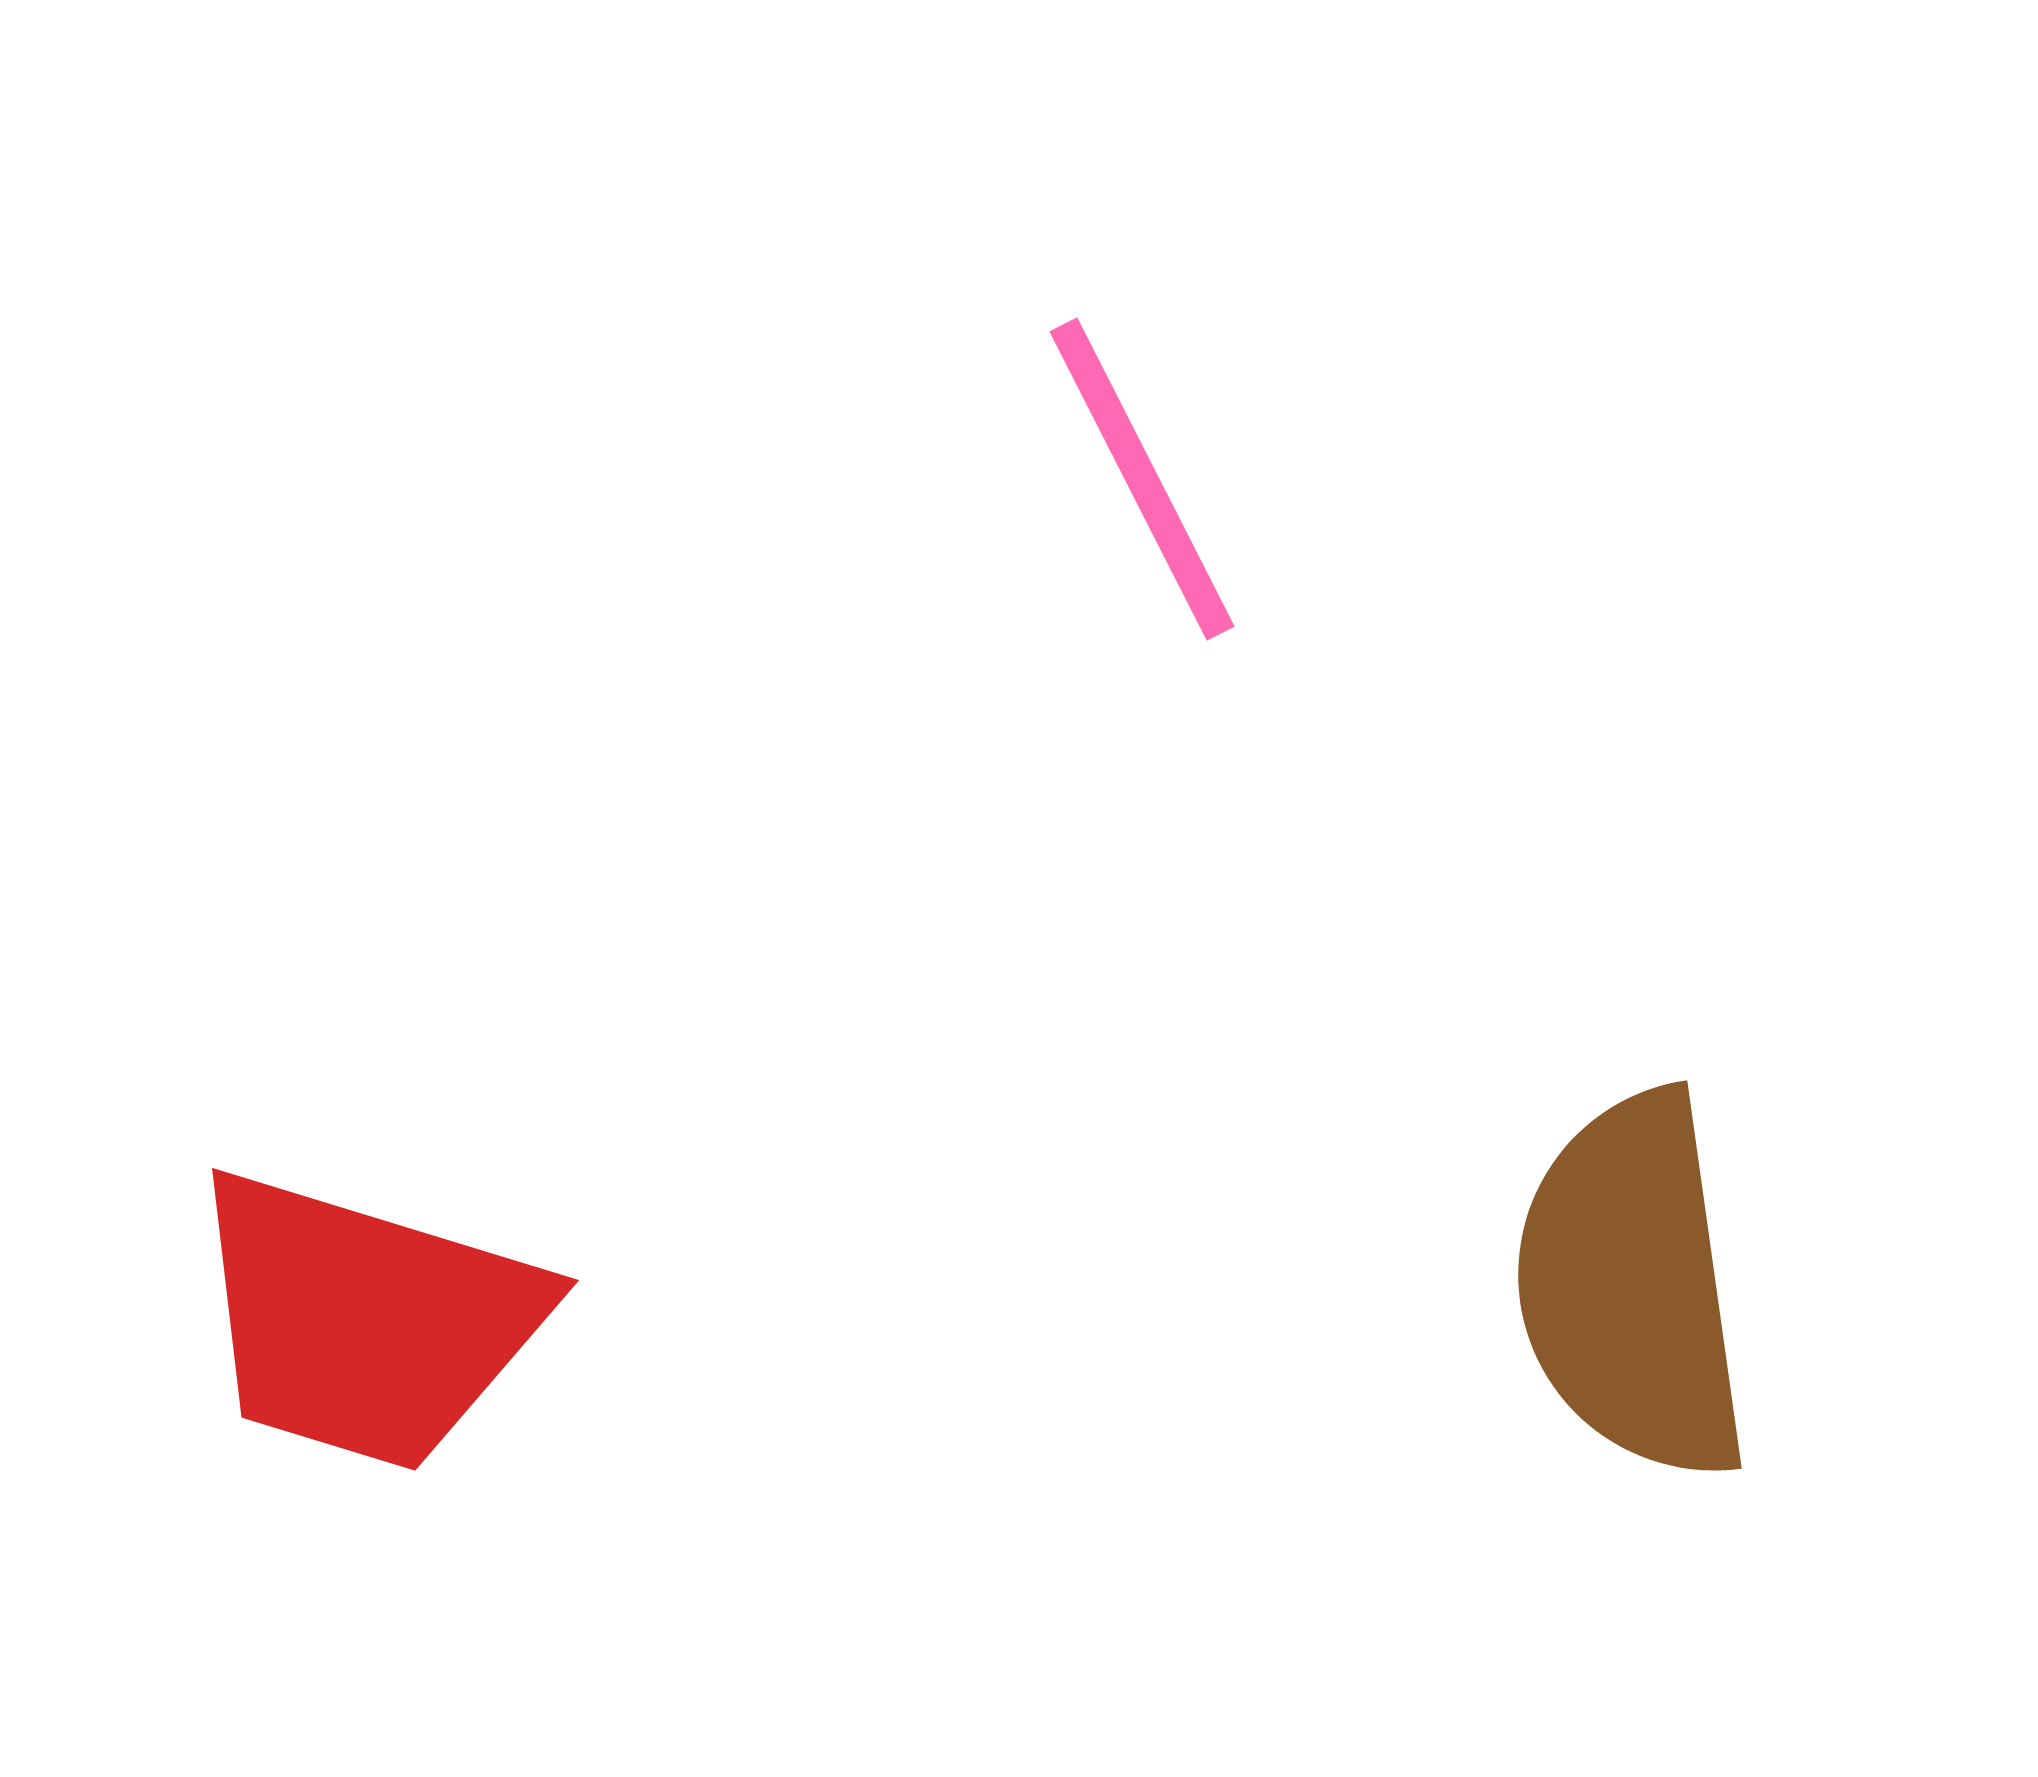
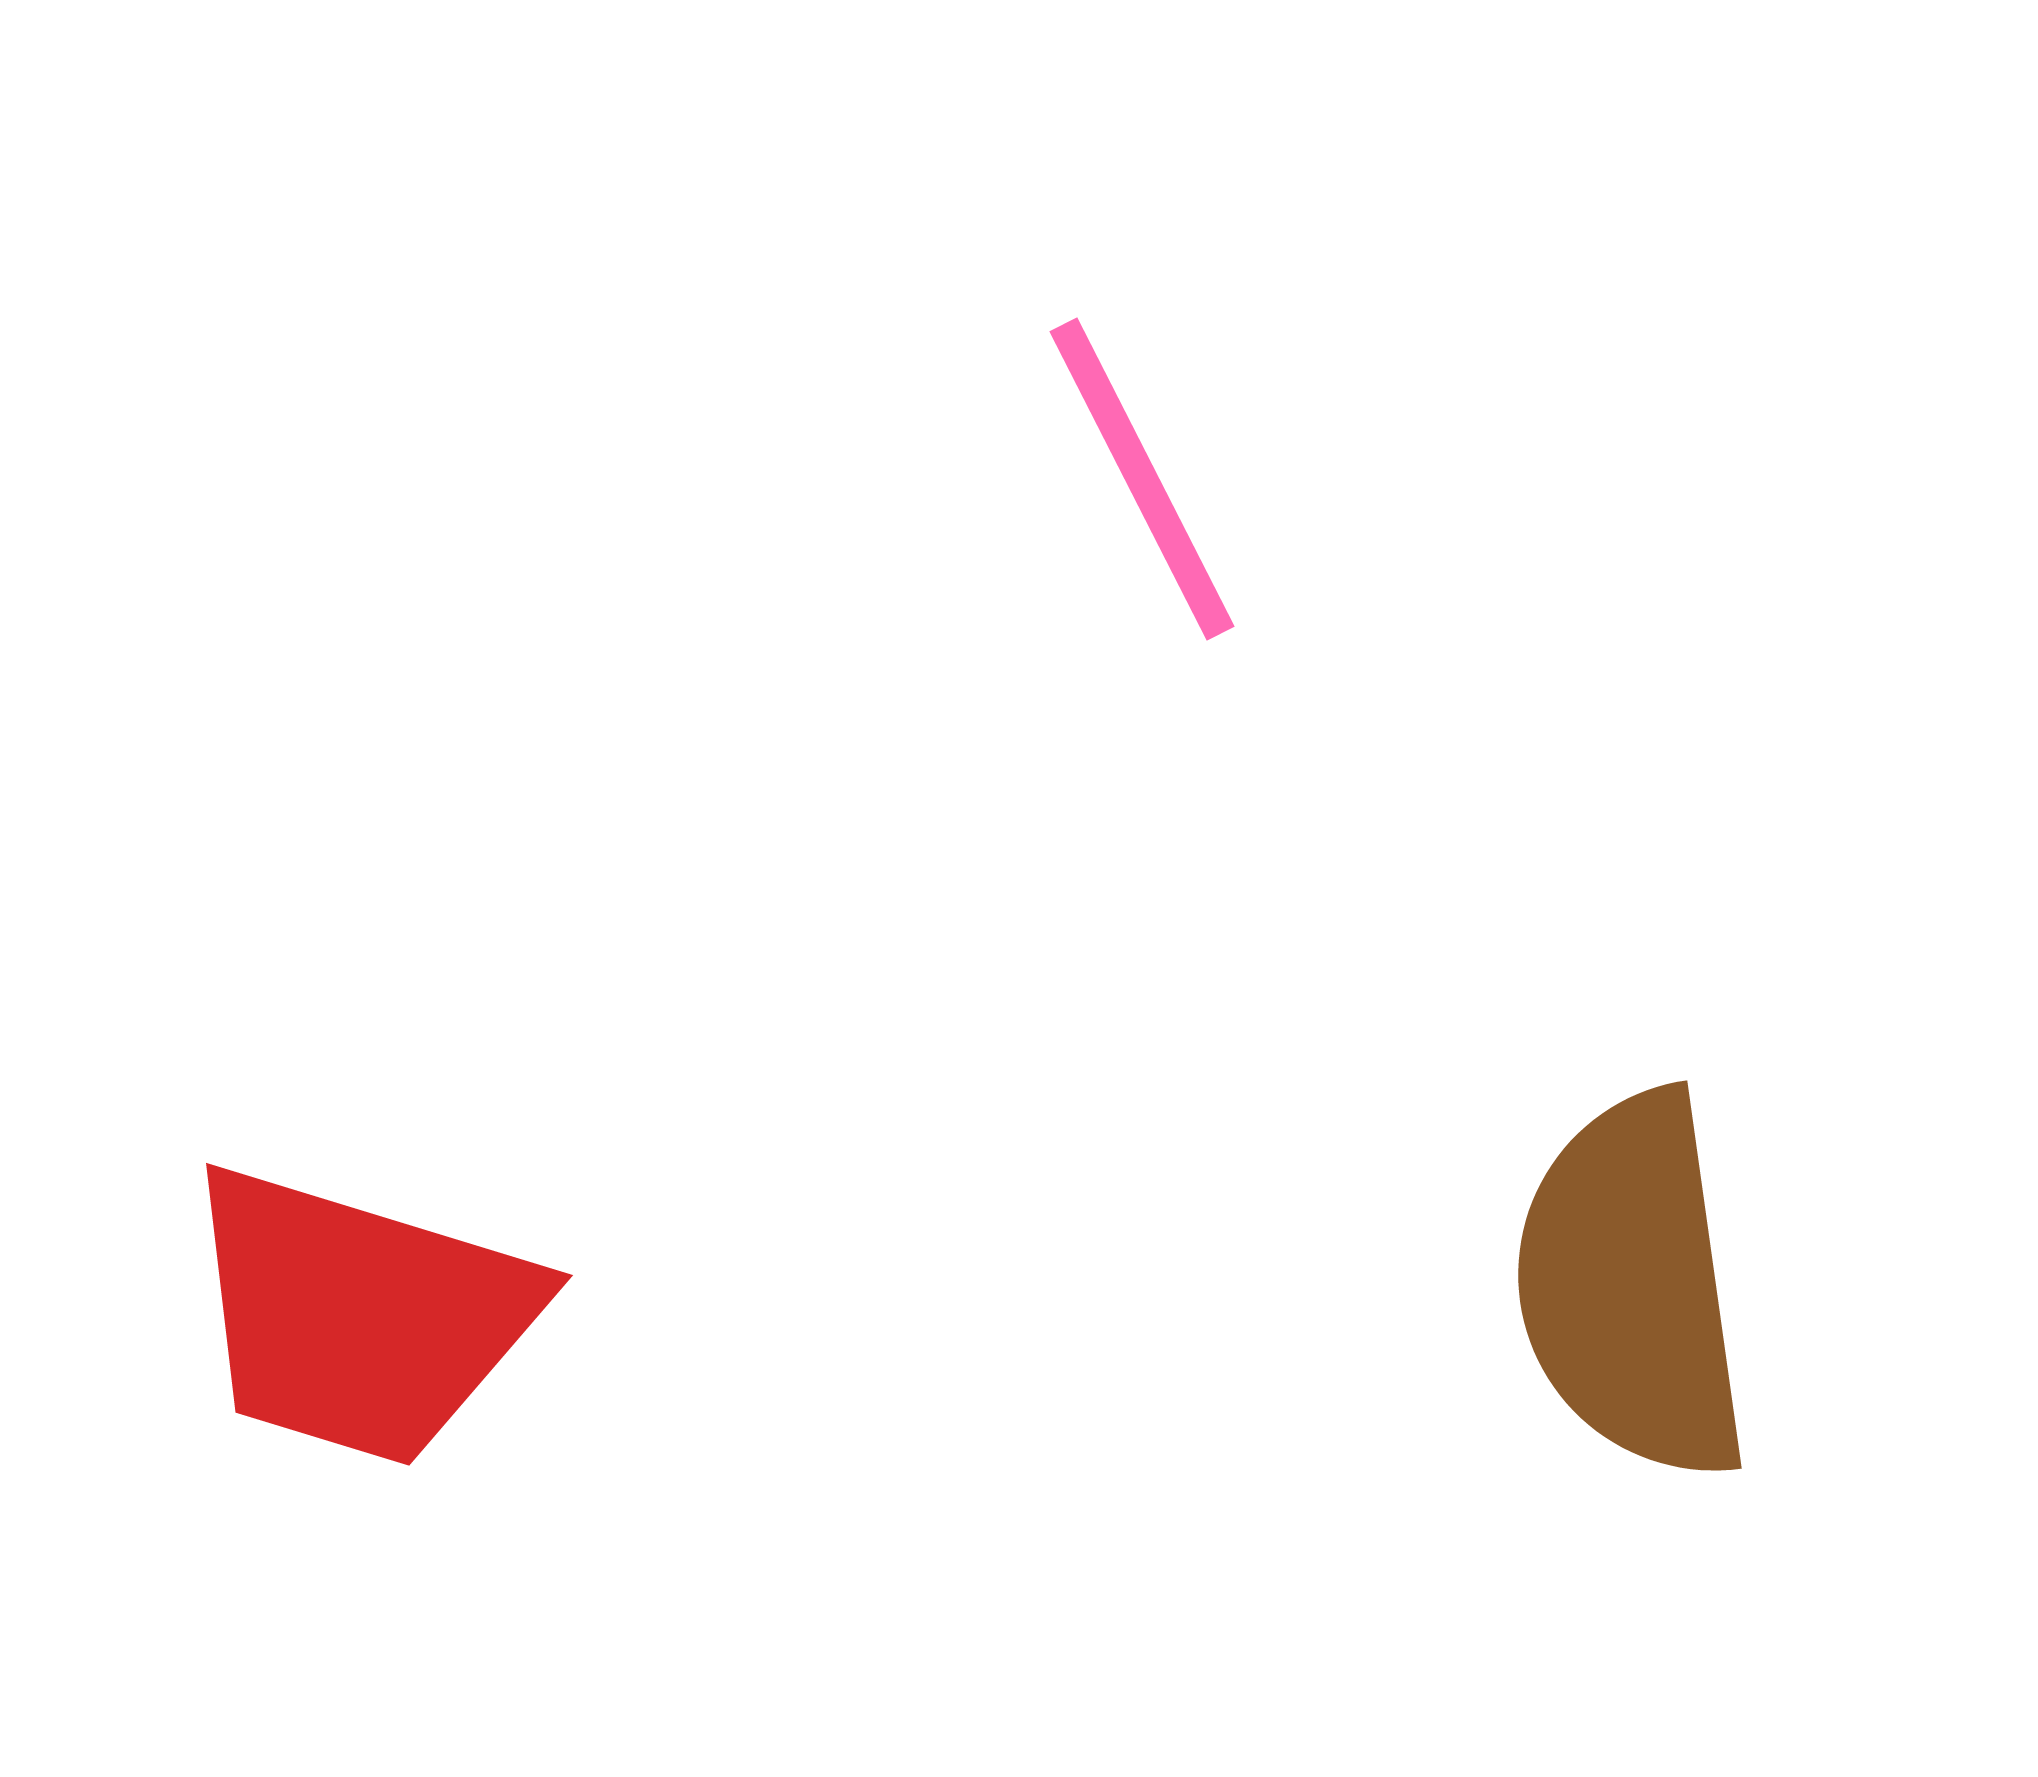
red trapezoid: moved 6 px left, 5 px up
